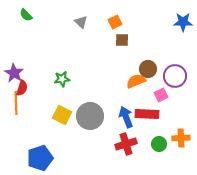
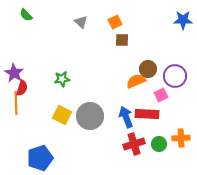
blue star: moved 2 px up
red cross: moved 8 px right
